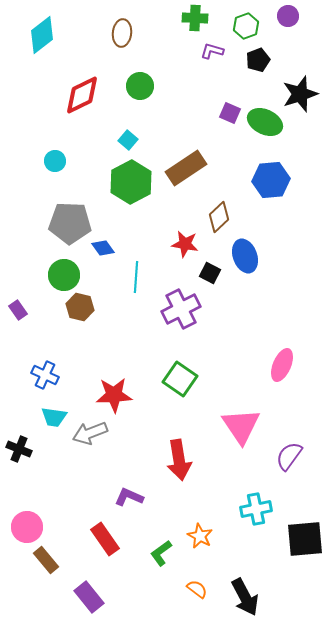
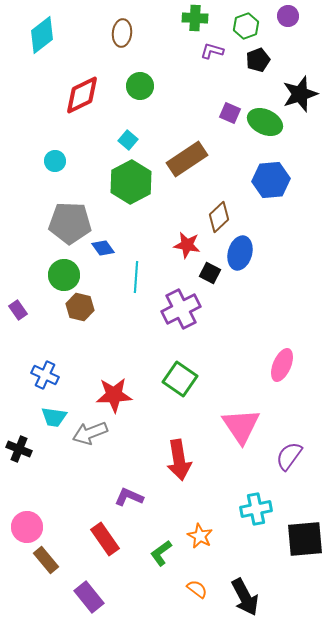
brown rectangle at (186, 168): moved 1 px right, 9 px up
red star at (185, 244): moved 2 px right, 1 px down
blue ellipse at (245, 256): moved 5 px left, 3 px up; rotated 36 degrees clockwise
